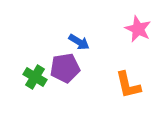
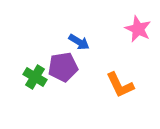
purple pentagon: moved 2 px left, 1 px up
orange L-shape: moved 8 px left; rotated 12 degrees counterclockwise
